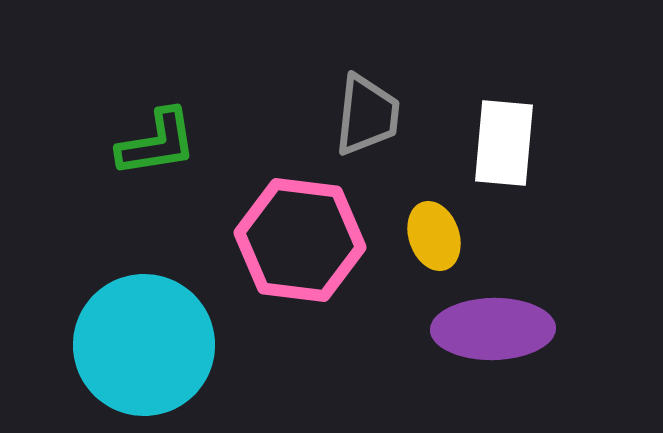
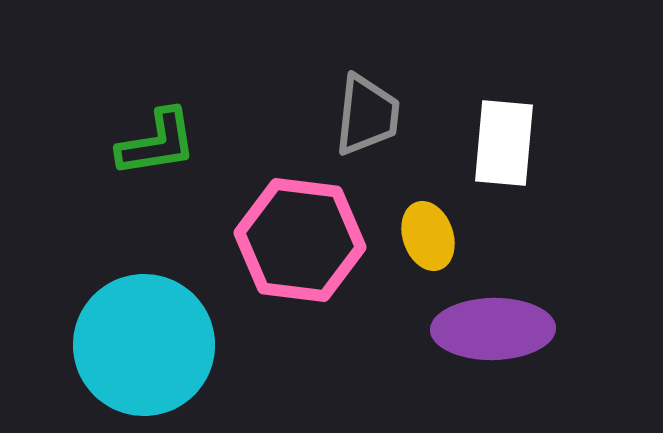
yellow ellipse: moved 6 px left
